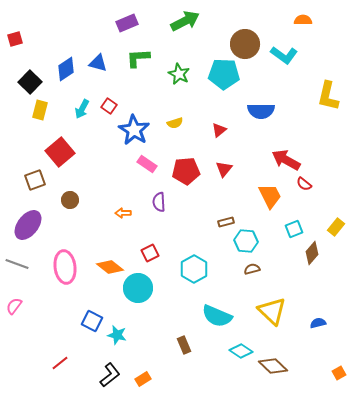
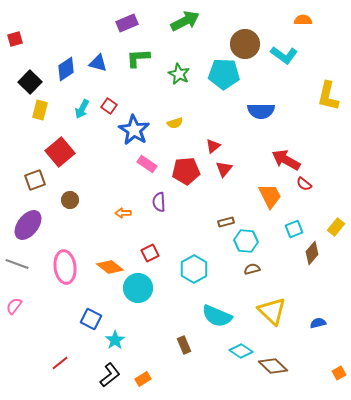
red triangle at (219, 130): moved 6 px left, 16 px down
blue square at (92, 321): moved 1 px left, 2 px up
cyan star at (117, 335): moved 2 px left, 5 px down; rotated 24 degrees clockwise
